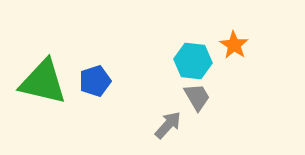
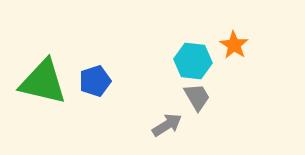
gray arrow: moved 1 px left; rotated 16 degrees clockwise
